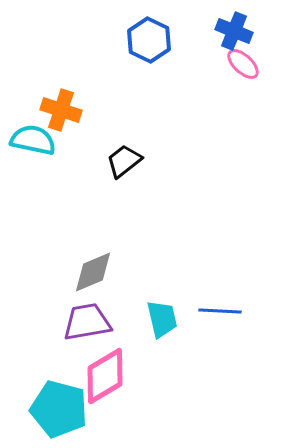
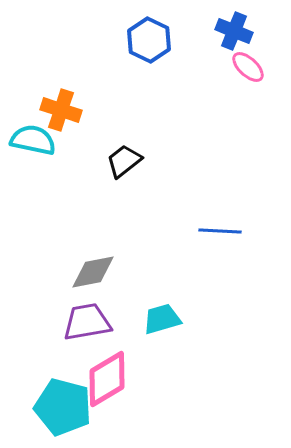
pink ellipse: moved 5 px right, 3 px down
gray diamond: rotated 12 degrees clockwise
blue line: moved 80 px up
cyan trapezoid: rotated 93 degrees counterclockwise
pink diamond: moved 2 px right, 3 px down
cyan pentagon: moved 4 px right, 2 px up
